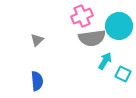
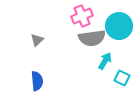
cyan square: moved 1 px left, 4 px down
